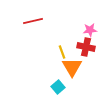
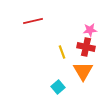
orange triangle: moved 11 px right, 4 px down
